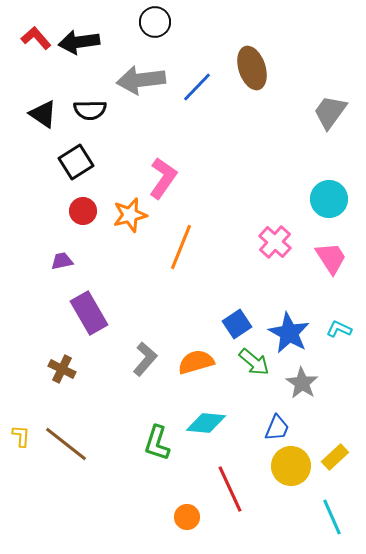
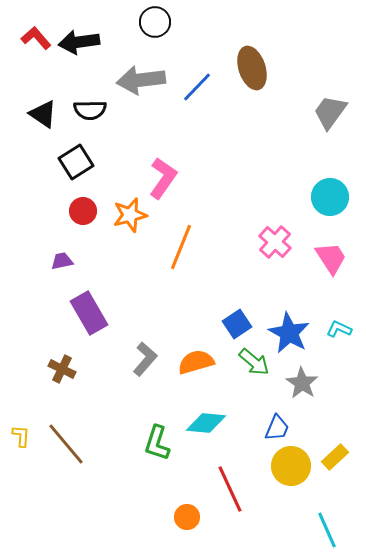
cyan circle: moved 1 px right, 2 px up
brown line: rotated 12 degrees clockwise
cyan line: moved 5 px left, 13 px down
